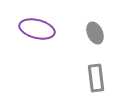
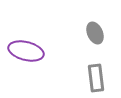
purple ellipse: moved 11 px left, 22 px down
